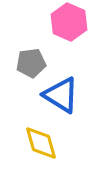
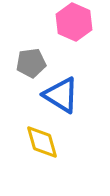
pink hexagon: moved 5 px right
yellow diamond: moved 1 px right, 1 px up
